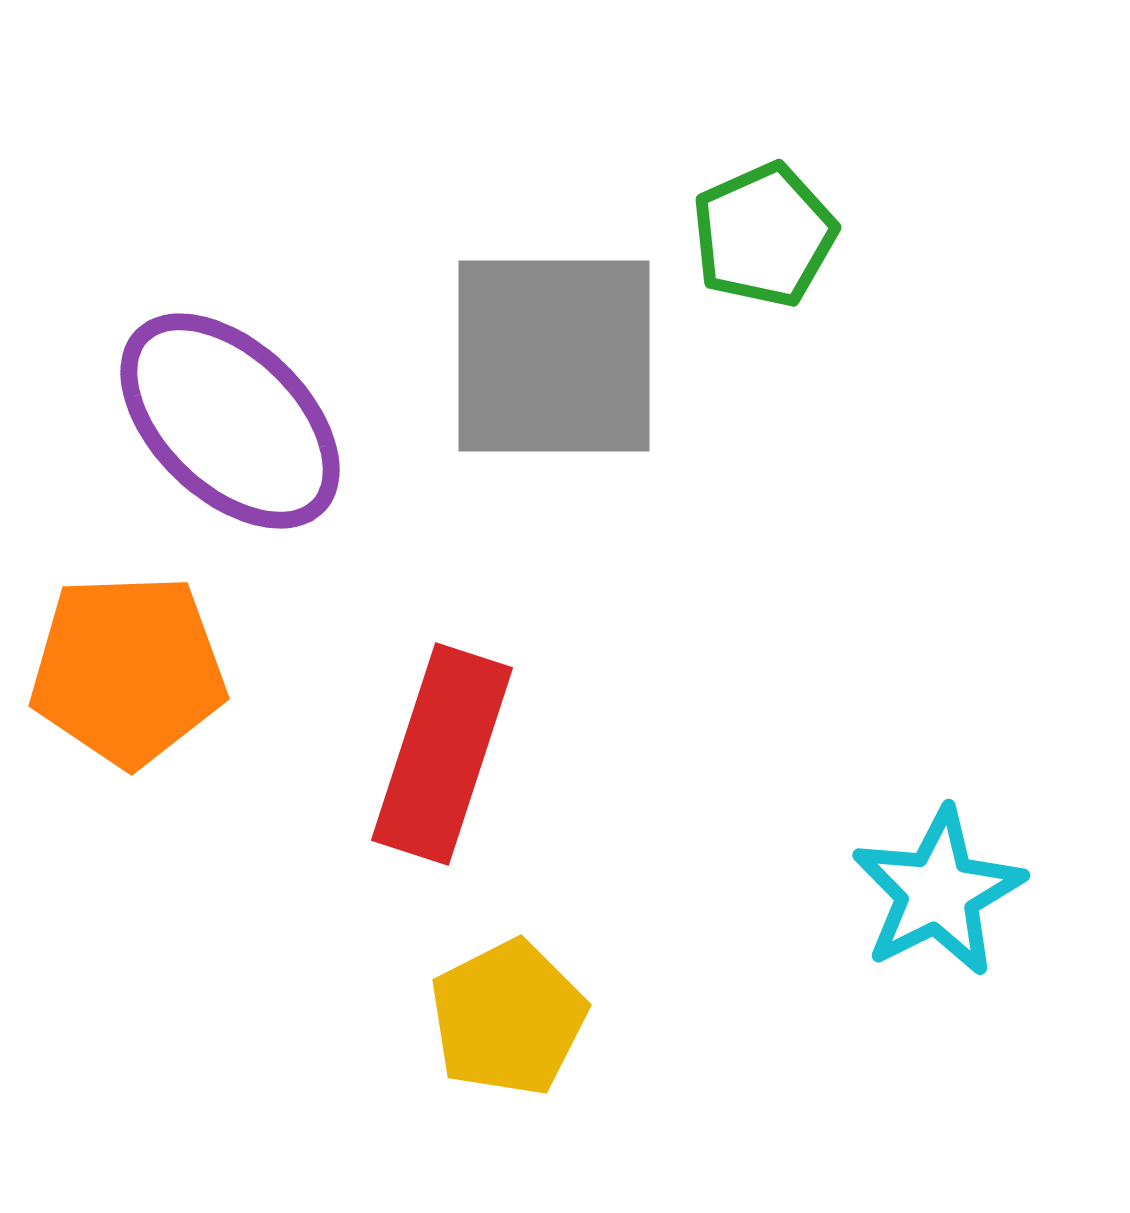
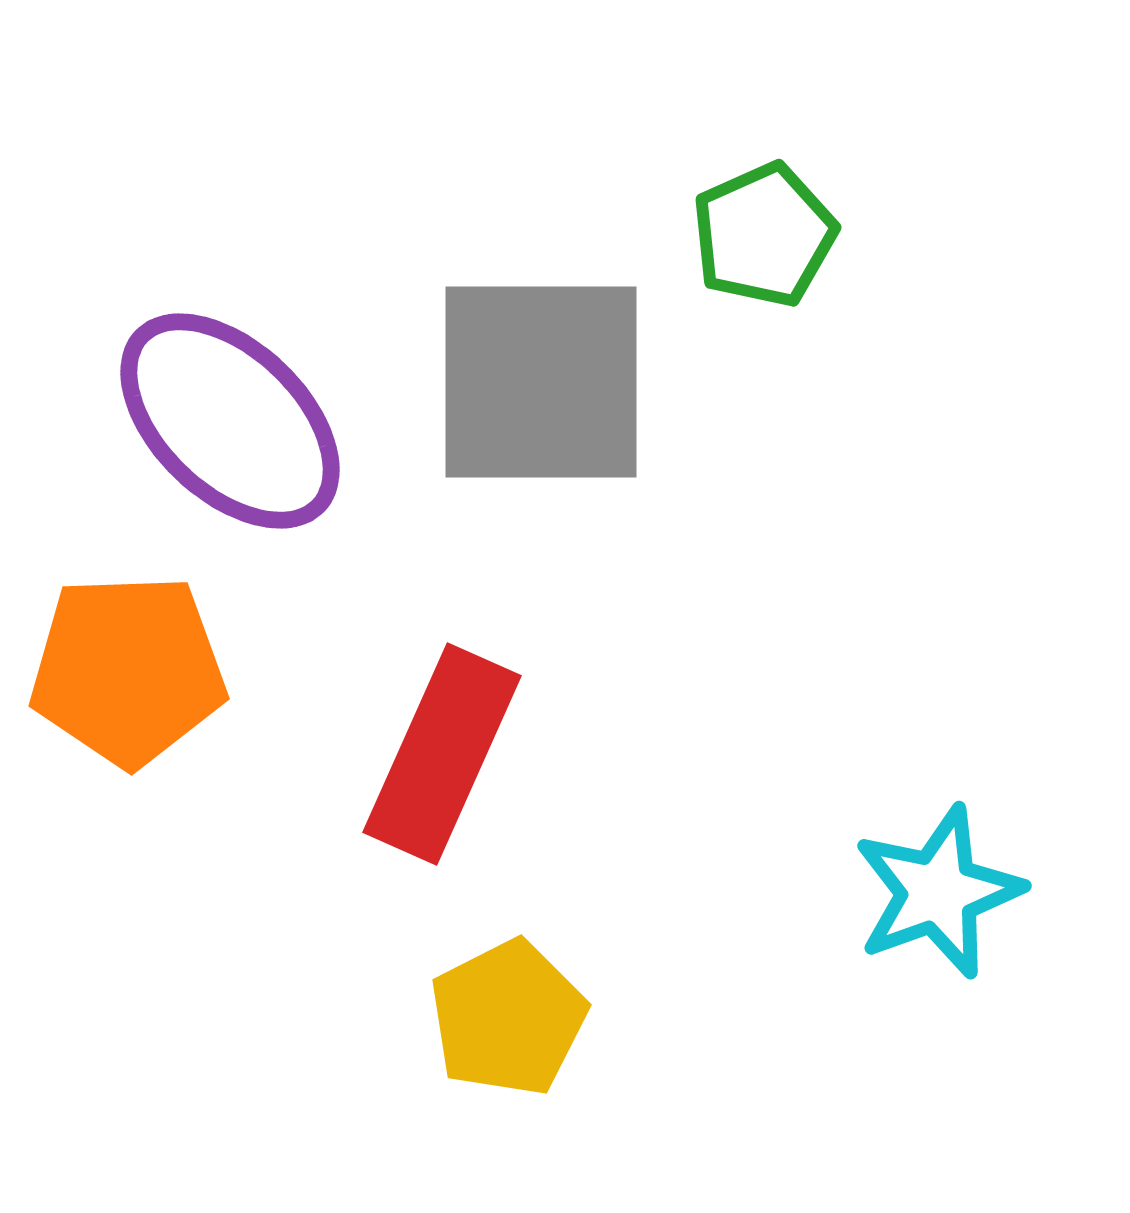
gray square: moved 13 px left, 26 px down
red rectangle: rotated 6 degrees clockwise
cyan star: rotated 7 degrees clockwise
